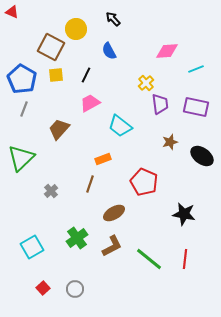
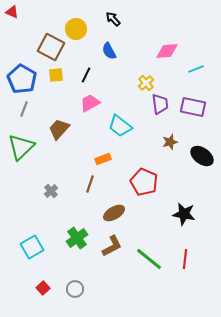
purple rectangle: moved 3 px left
green triangle: moved 11 px up
